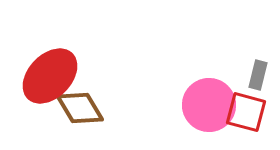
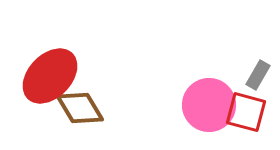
gray rectangle: rotated 16 degrees clockwise
